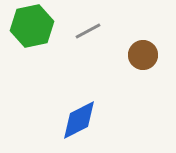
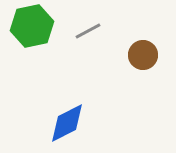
blue diamond: moved 12 px left, 3 px down
